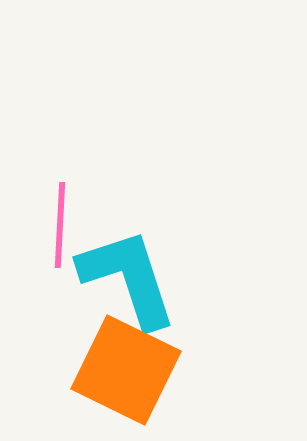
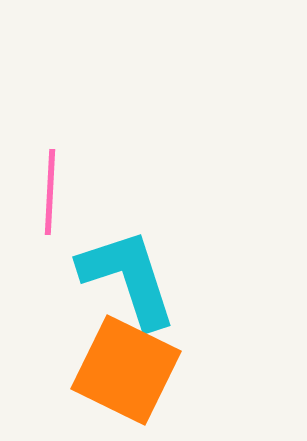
pink line: moved 10 px left, 33 px up
